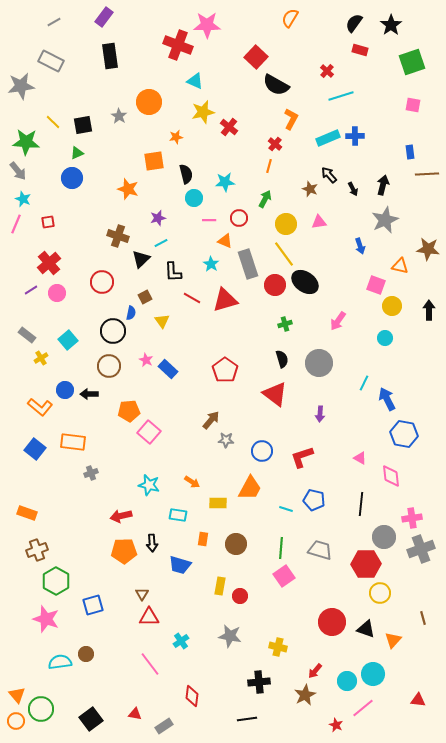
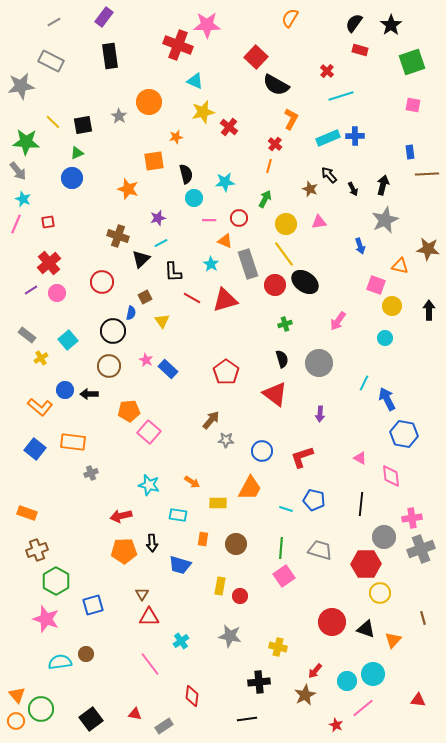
red pentagon at (225, 370): moved 1 px right, 2 px down
